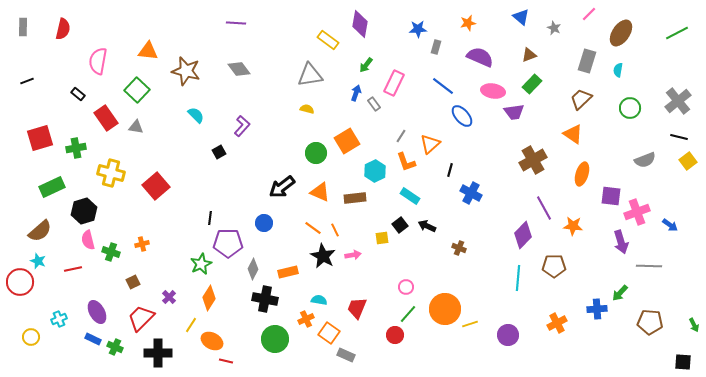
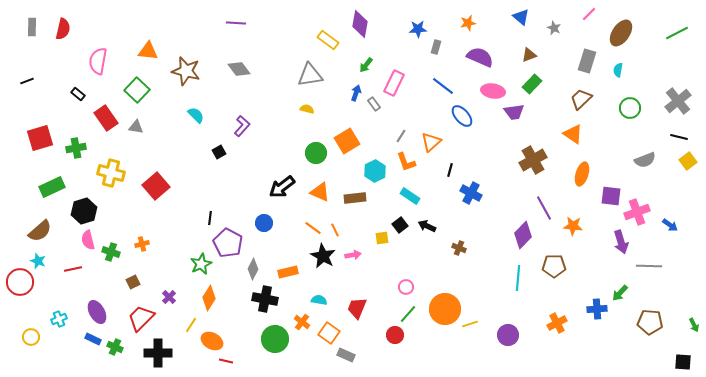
gray rectangle at (23, 27): moved 9 px right
orange triangle at (430, 144): moved 1 px right, 2 px up
purple pentagon at (228, 243): rotated 28 degrees clockwise
orange cross at (306, 319): moved 4 px left, 3 px down; rotated 28 degrees counterclockwise
